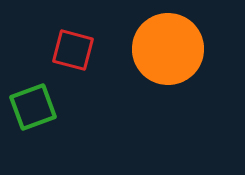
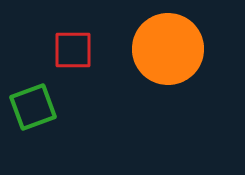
red square: rotated 15 degrees counterclockwise
